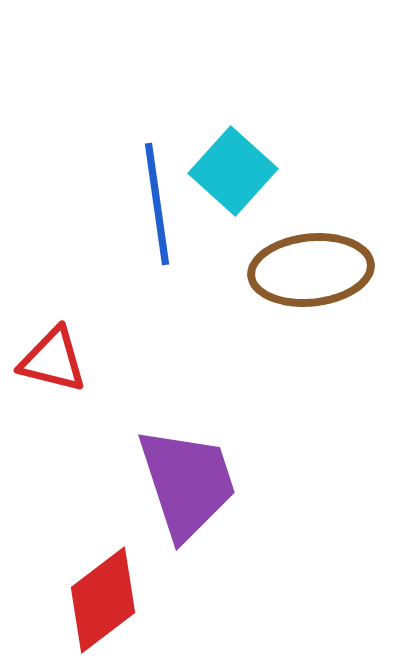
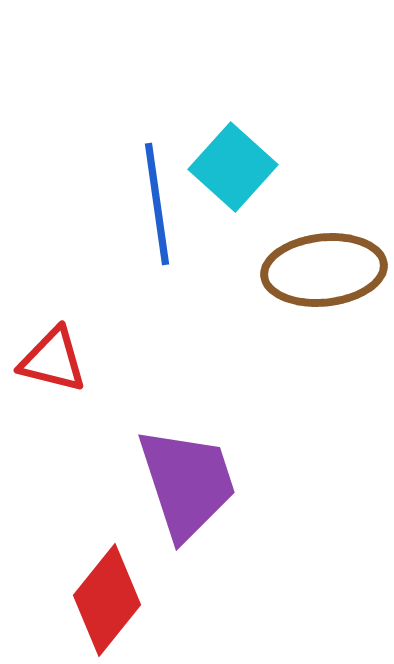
cyan square: moved 4 px up
brown ellipse: moved 13 px right
red diamond: moved 4 px right; rotated 14 degrees counterclockwise
